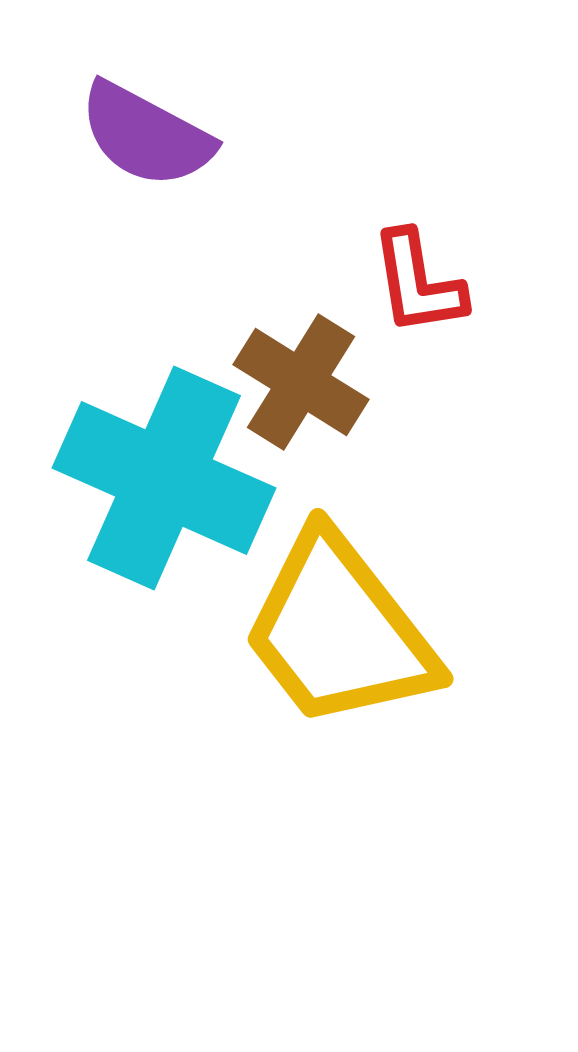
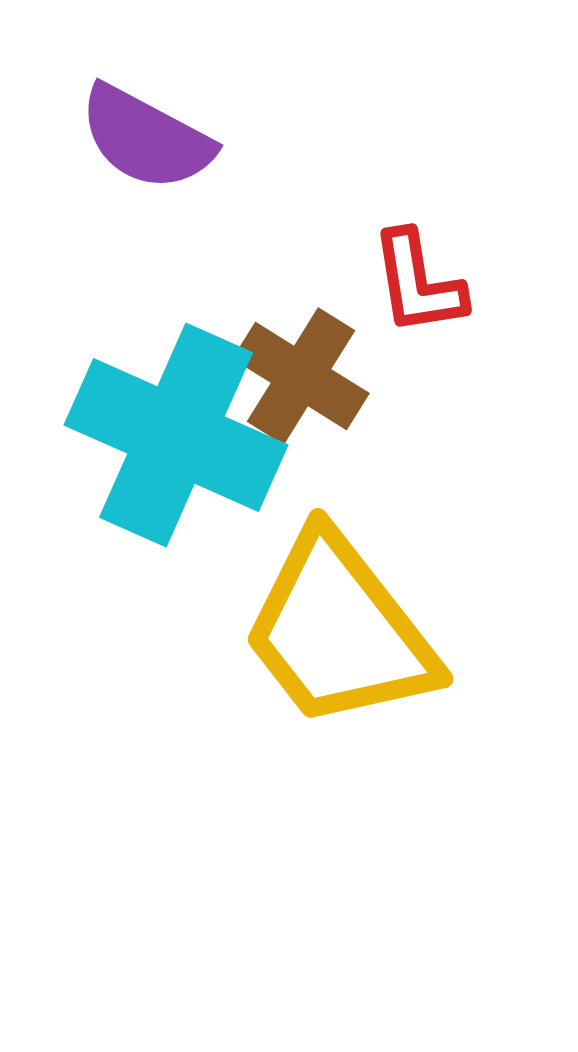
purple semicircle: moved 3 px down
brown cross: moved 6 px up
cyan cross: moved 12 px right, 43 px up
